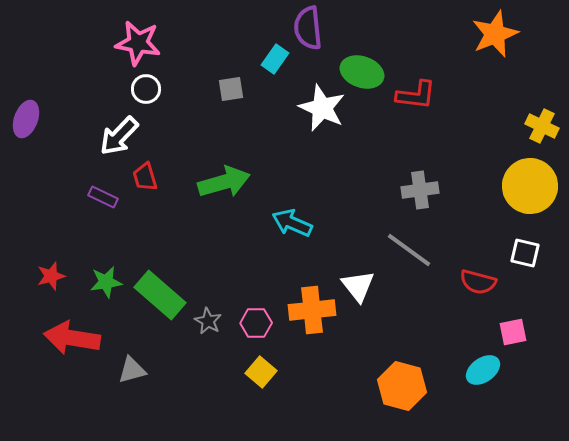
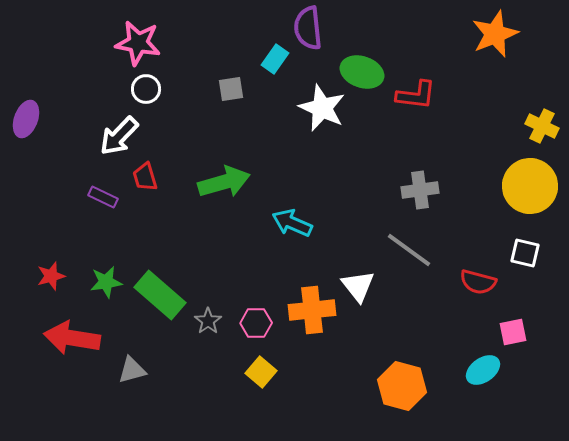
gray star: rotated 8 degrees clockwise
